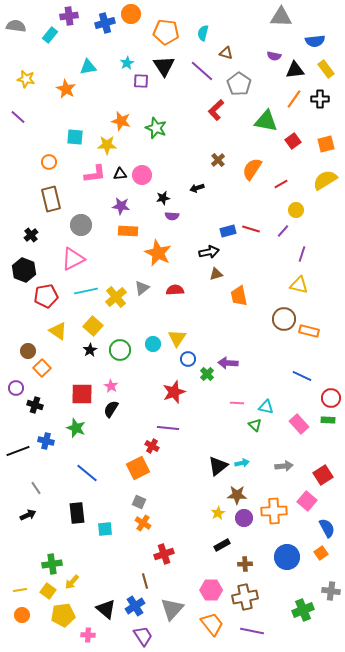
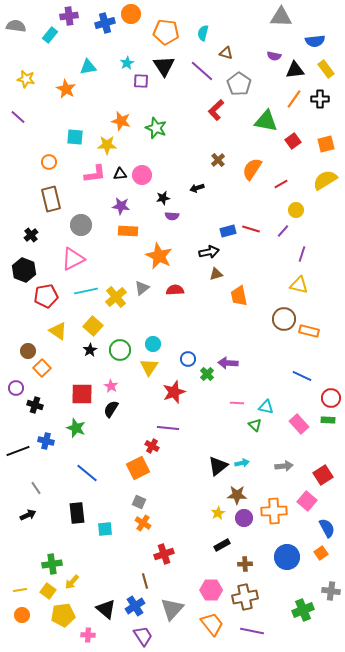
orange star at (158, 253): moved 1 px right, 3 px down
yellow triangle at (177, 338): moved 28 px left, 29 px down
